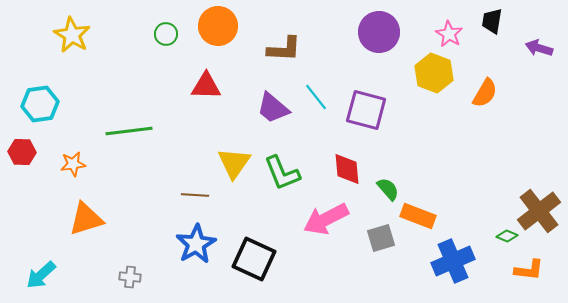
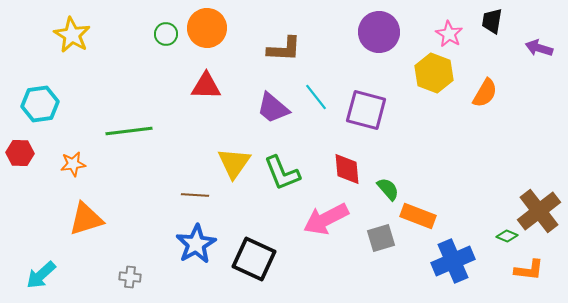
orange circle: moved 11 px left, 2 px down
red hexagon: moved 2 px left, 1 px down
